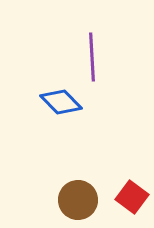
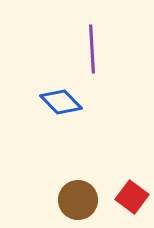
purple line: moved 8 px up
